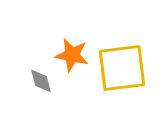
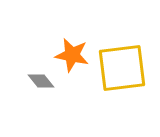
gray diamond: rotated 24 degrees counterclockwise
